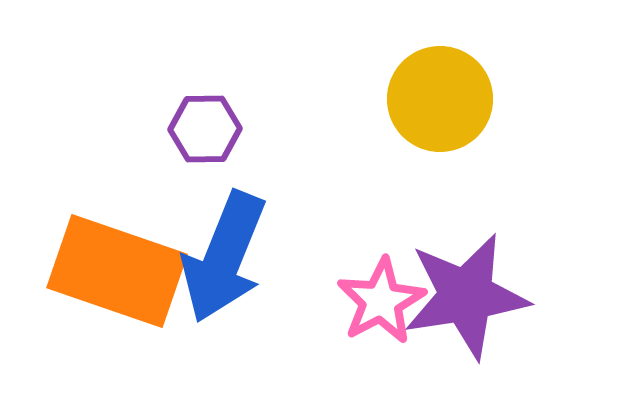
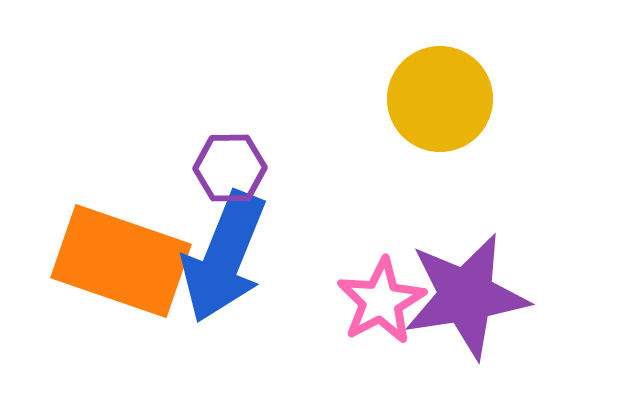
purple hexagon: moved 25 px right, 39 px down
orange rectangle: moved 4 px right, 10 px up
